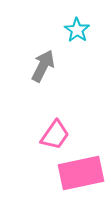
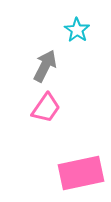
gray arrow: moved 2 px right
pink trapezoid: moved 9 px left, 27 px up
